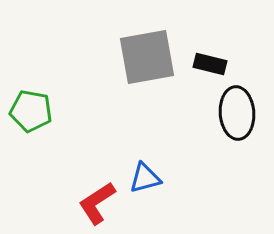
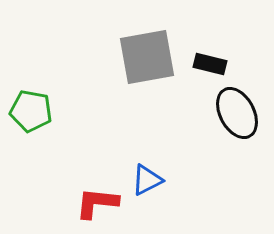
black ellipse: rotated 24 degrees counterclockwise
blue triangle: moved 2 px right, 2 px down; rotated 12 degrees counterclockwise
red L-shape: rotated 39 degrees clockwise
